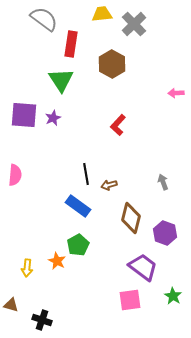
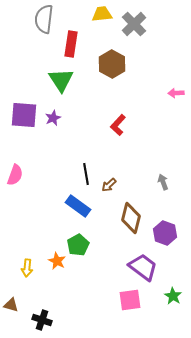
gray semicircle: rotated 120 degrees counterclockwise
pink semicircle: rotated 15 degrees clockwise
brown arrow: rotated 28 degrees counterclockwise
